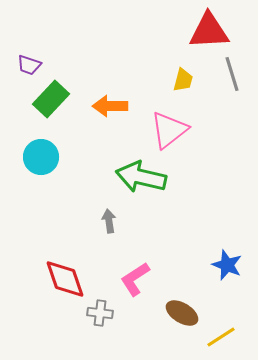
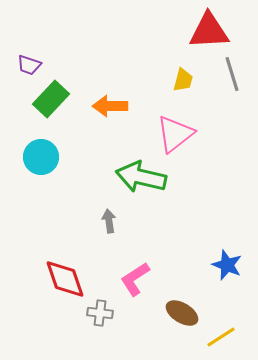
pink triangle: moved 6 px right, 4 px down
